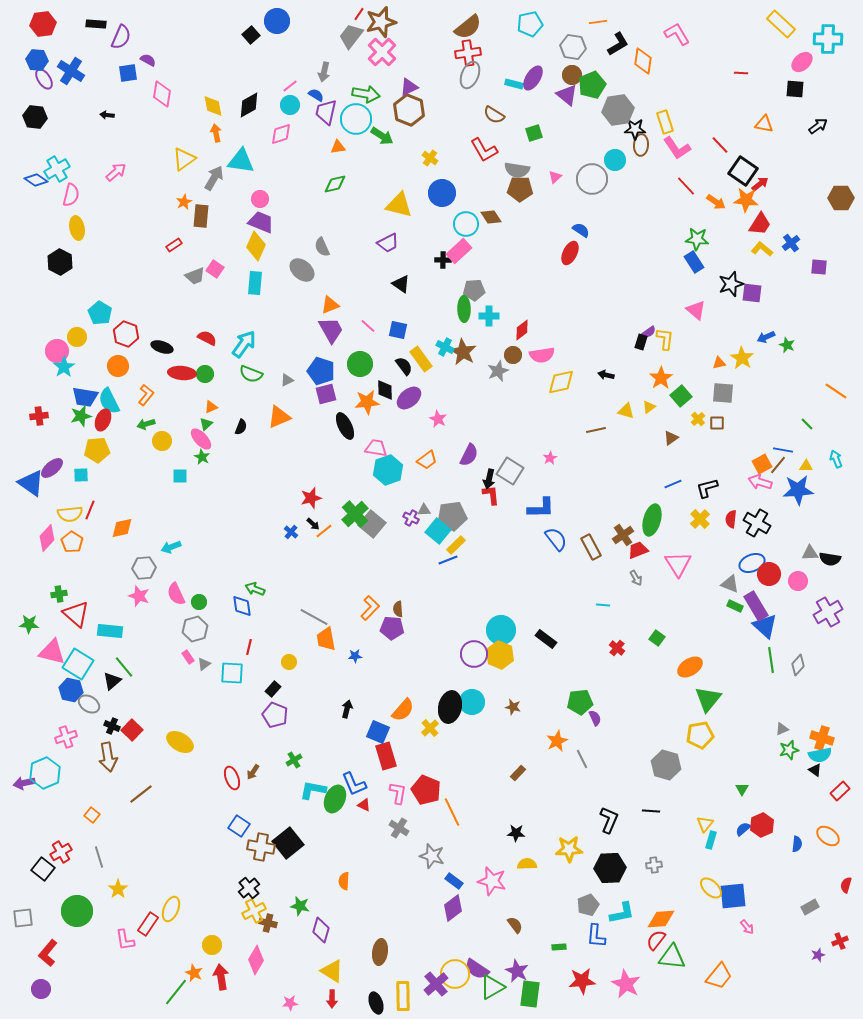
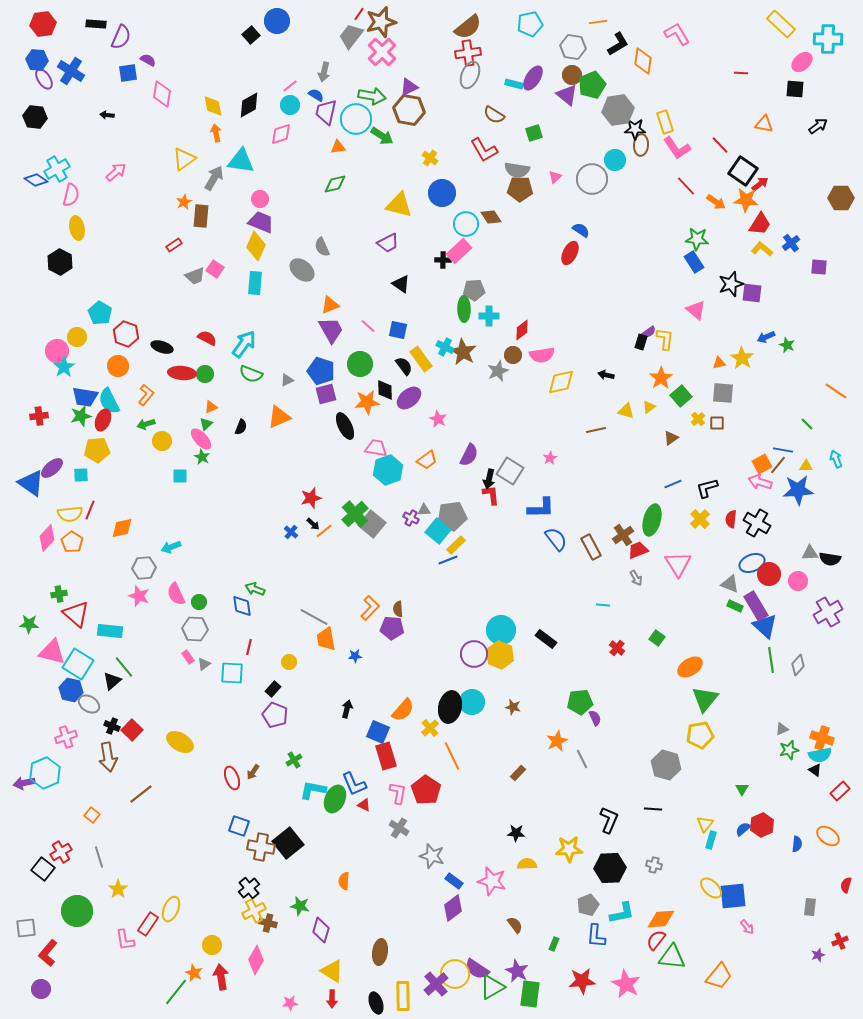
green arrow at (366, 94): moved 6 px right, 2 px down
brown hexagon at (409, 110): rotated 12 degrees counterclockwise
gray hexagon at (195, 629): rotated 20 degrees clockwise
green triangle at (708, 699): moved 3 px left
red pentagon at (426, 790): rotated 12 degrees clockwise
black line at (651, 811): moved 2 px right, 2 px up
orange line at (452, 812): moved 56 px up
blue square at (239, 826): rotated 15 degrees counterclockwise
gray cross at (654, 865): rotated 21 degrees clockwise
gray rectangle at (810, 907): rotated 54 degrees counterclockwise
gray square at (23, 918): moved 3 px right, 10 px down
green rectangle at (559, 947): moved 5 px left, 3 px up; rotated 64 degrees counterclockwise
